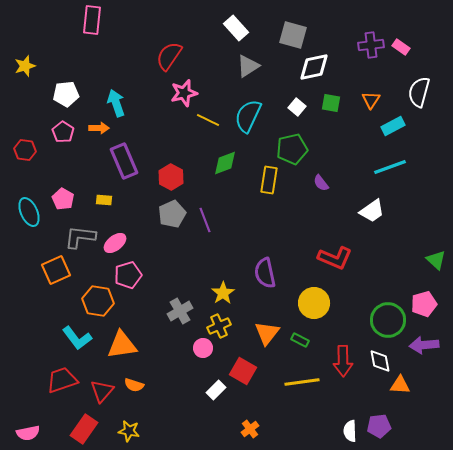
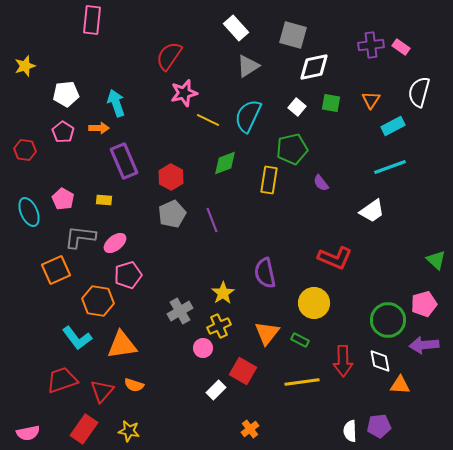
purple line at (205, 220): moved 7 px right
